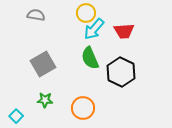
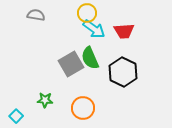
yellow circle: moved 1 px right
cyan arrow: rotated 95 degrees counterclockwise
gray square: moved 28 px right
black hexagon: moved 2 px right
